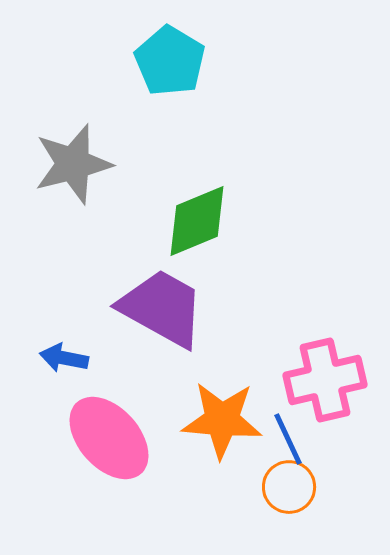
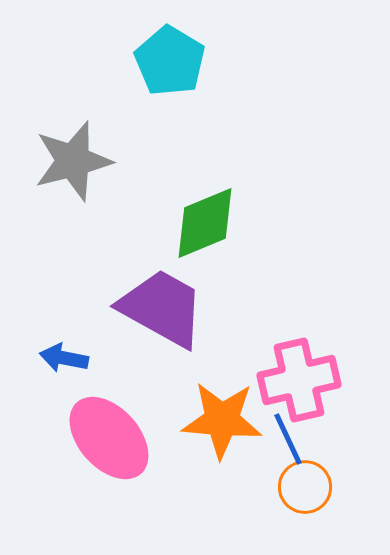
gray star: moved 3 px up
green diamond: moved 8 px right, 2 px down
pink cross: moved 26 px left
orange circle: moved 16 px right
